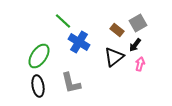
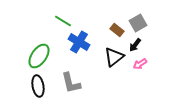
green line: rotated 12 degrees counterclockwise
pink arrow: rotated 136 degrees counterclockwise
